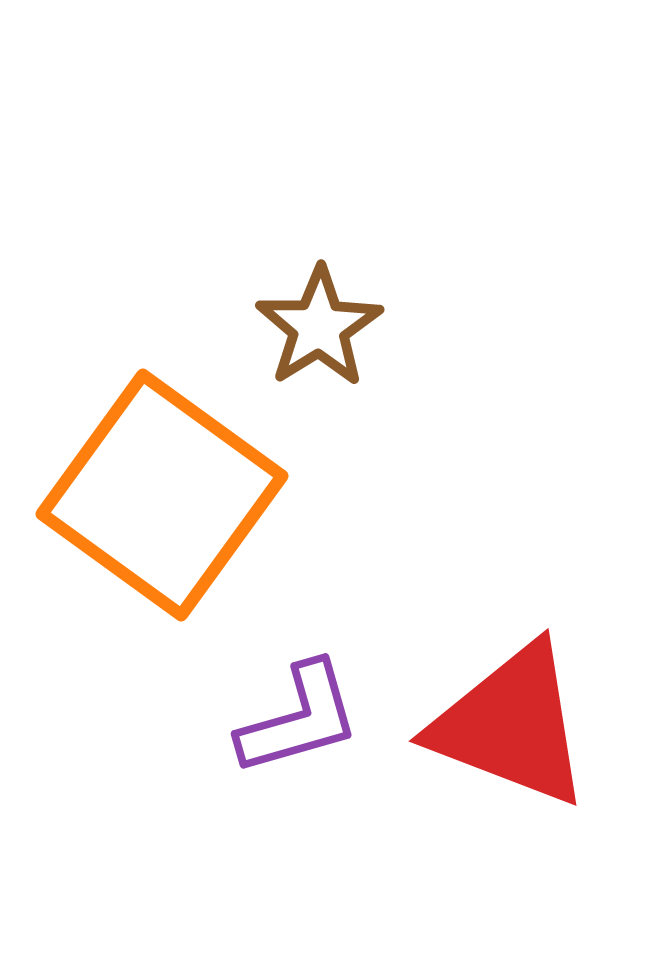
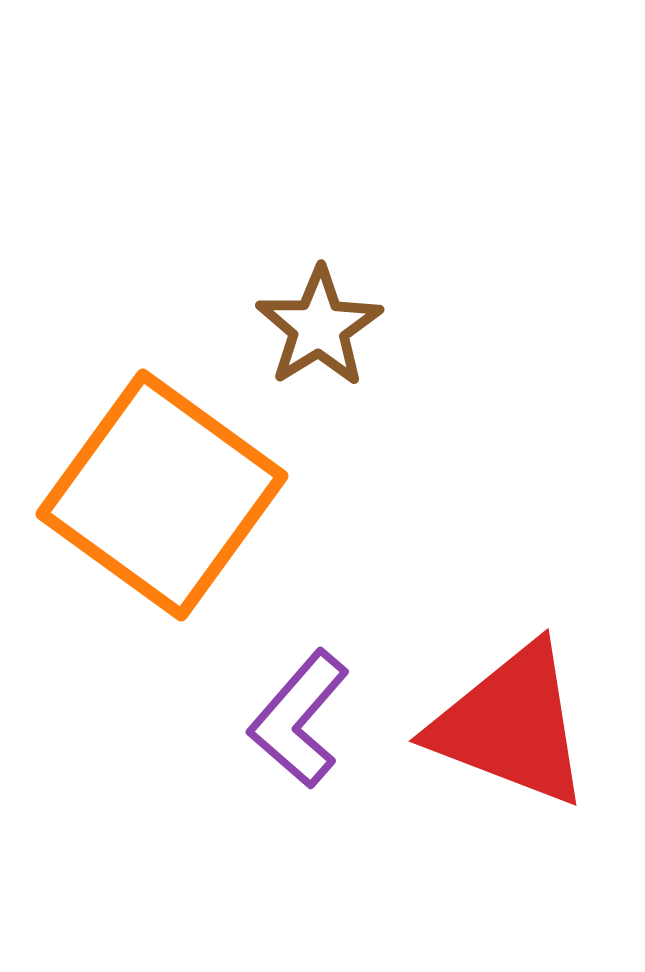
purple L-shape: rotated 147 degrees clockwise
